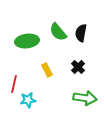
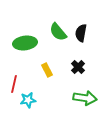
green ellipse: moved 2 px left, 2 px down
